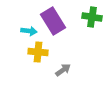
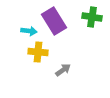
purple rectangle: moved 1 px right
